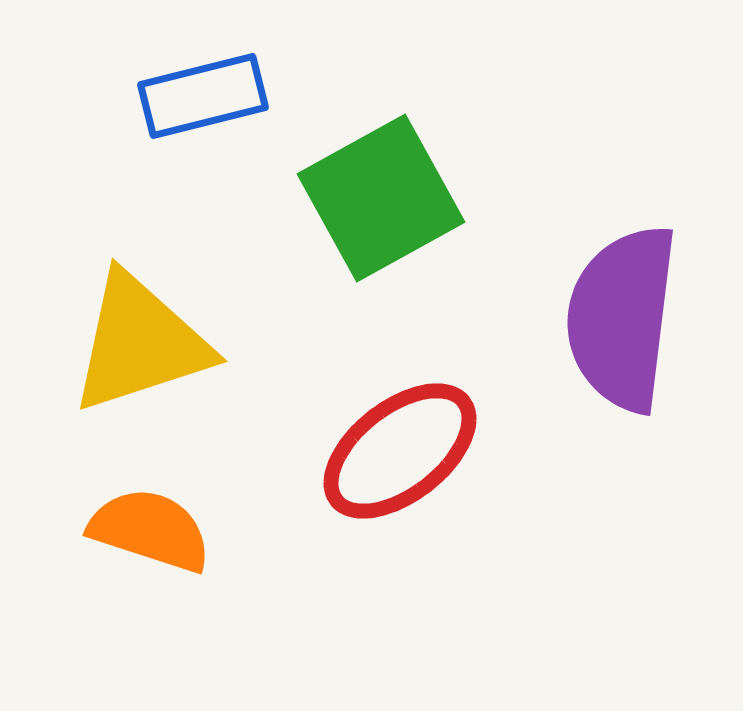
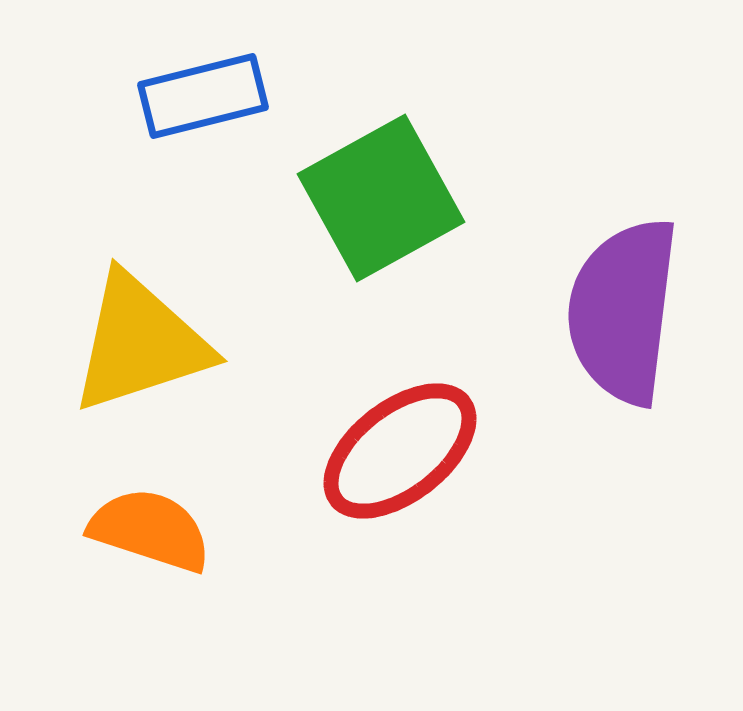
purple semicircle: moved 1 px right, 7 px up
